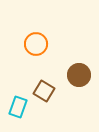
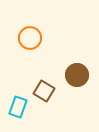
orange circle: moved 6 px left, 6 px up
brown circle: moved 2 px left
